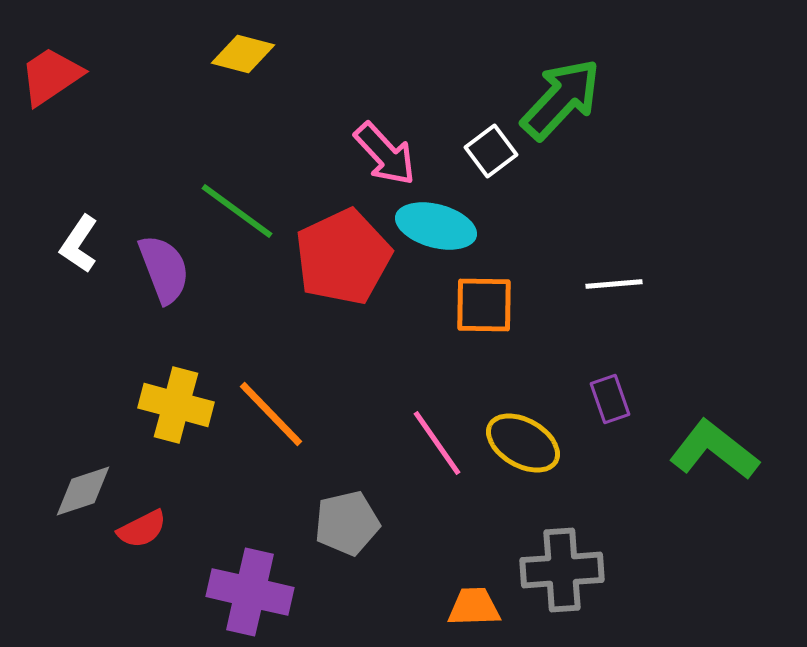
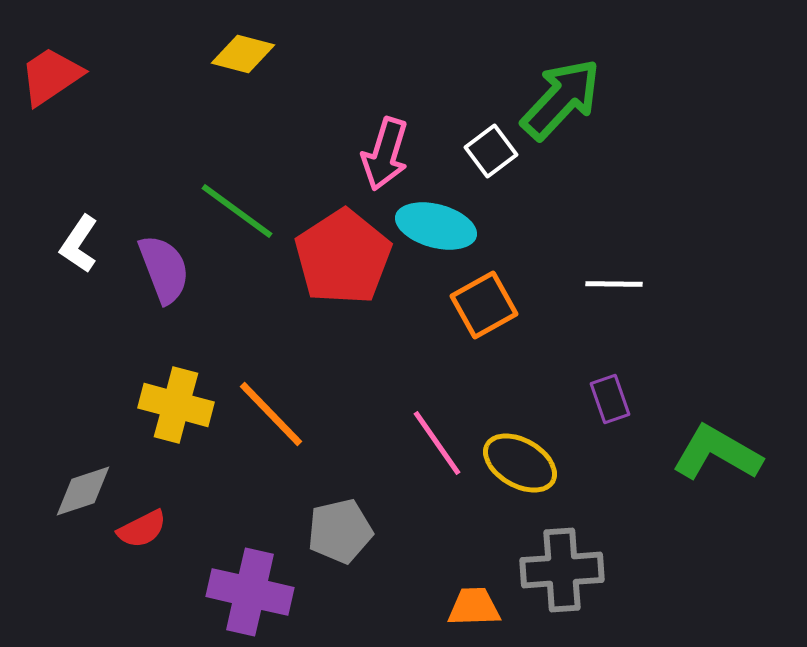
pink arrow: rotated 60 degrees clockwise
red pentagon: rotated 8 degrees counterclockwise
white line: rotated 6 degrees clockwise
orange square: rotated 30 degrees counterclockwise
yellow ellipse: moved 3 px left, 20 px down
green L-shape: moved 3 px right, 3 px down; rotated 8 degrees counterclockwise
gray pentagon: moved 7 px left, 8 px down
